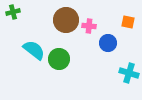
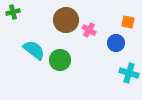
pink cross: moved 4 px down; rotated 24 degrees clockwise
blue circle: moved 8 px right
green circle: moved 1 px right, 1 px down
